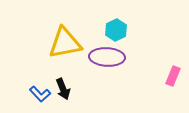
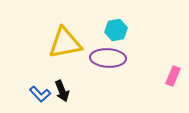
cyan hexagon: rotated 15 degrees clockwise
purple ellipse: moved 1 px right, 1 px down
black arrow: moved 1 px left, 2 px down
